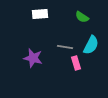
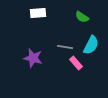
white rectangle: moved 2 px left, 1 px up
pink rectangle: rotated 24 degrees counterclockwise
